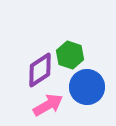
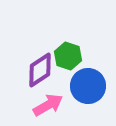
green hexagon: moved 2 px left, 1 px down
blue circle: moved 1 px right, 1 px up
